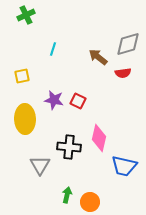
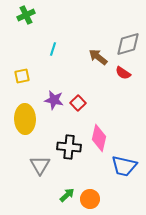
red semicircle: rotated 42 degrees clockwise
red square: moved 2 px down; rotated 21 degrees clockwise
green arrow: rotated 35 degrees clockwise
orange circle: moved 3 px up
